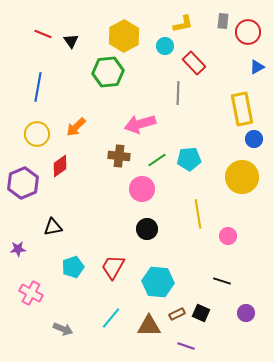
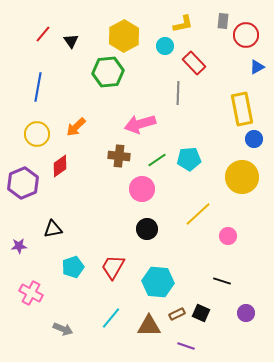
red circle at (248, 32): moved 2 px left, 3 px down
red line at (43, 34): rotated 72 degrees counterclockwise
yellow line at (198, 214): rotated 56 degrees clockwise
black triangle at (53, 227): moved 2 px down
purple star at (18, 249): moved 1 px right, 3 px up
